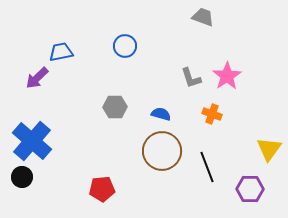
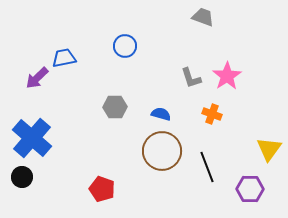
blue trapezoid: moved 3 px right, 6 px down
blue cross: moved 3 px up
red pentagon: rotated 25 degrees clockwise
